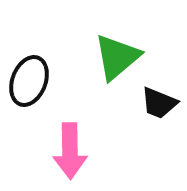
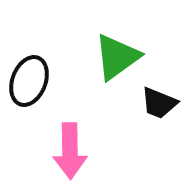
green triangle: rotated 4 degrees clockwise
